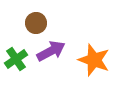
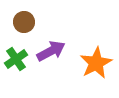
brown circle: moved 12 px left, 1 px up
orange star: moved 2 px right, 3 px down; rotated 24 degrees clockwise
